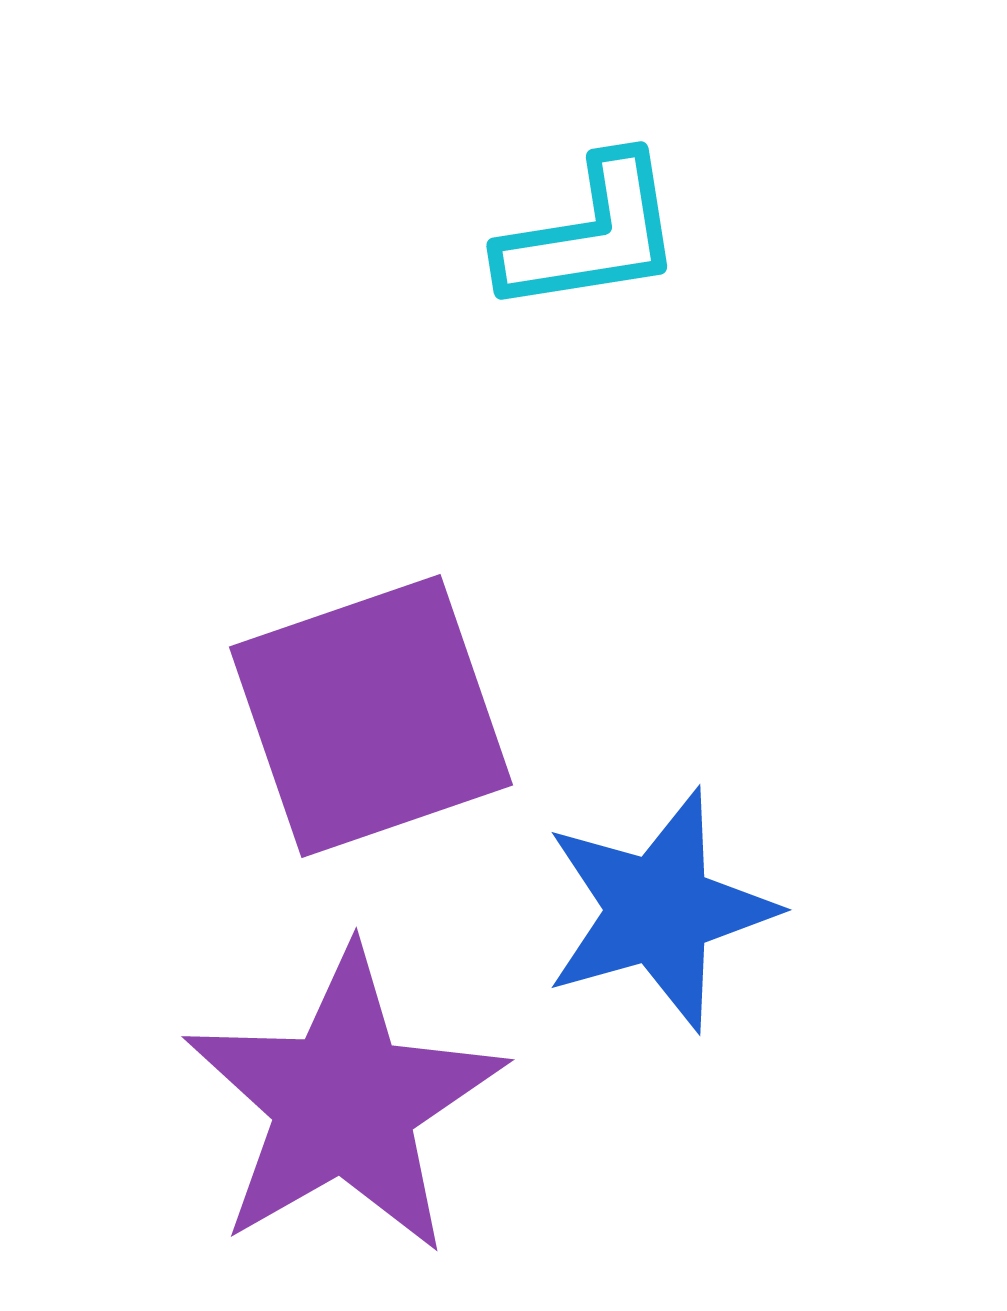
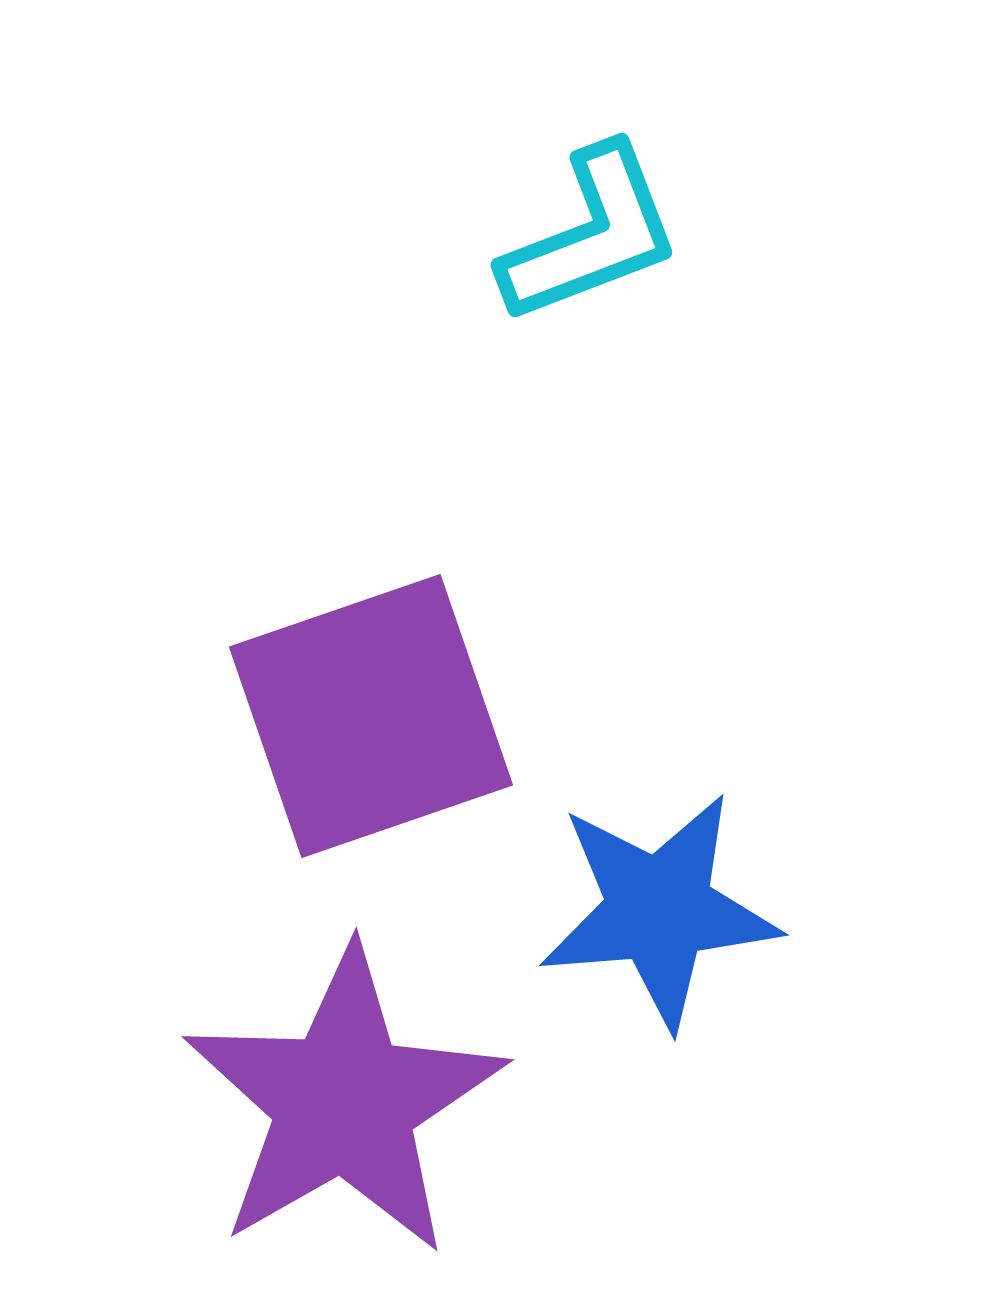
cyan L-shape: rotated 12 degrees counterclockwise
blue star: rotated 11 degrees clockwise
